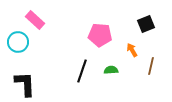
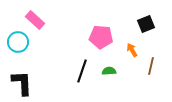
pink pentagon: moved 1 px right, 2 px down
green semicircle: moved 2 px left, 1 px down
black L-shape: moved 3 px left, 1 px up
